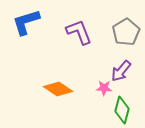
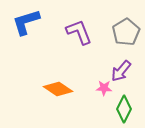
green diamond: moved 2 px right, 1 px up; rotated 12 degrees clockwise
